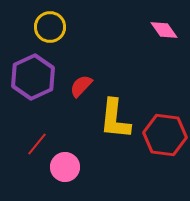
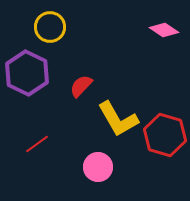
pink diamond: rotated 20 degrees counterclockwise
purple hexagon: moved 6 px left, 4 px up; rotated 9 degrees counterclockwise
yellow L-shape: moved 3 px right; rotated 36 degrees counterclockwise
red hexagon: rotated 9 degrees clockwise
red line: rotated 15 degrees clockwise
pink circle: moved 33 px right
